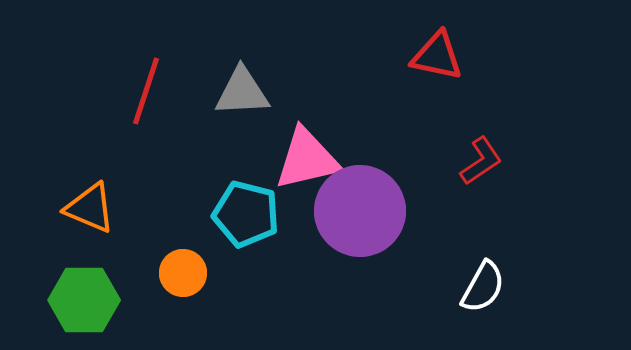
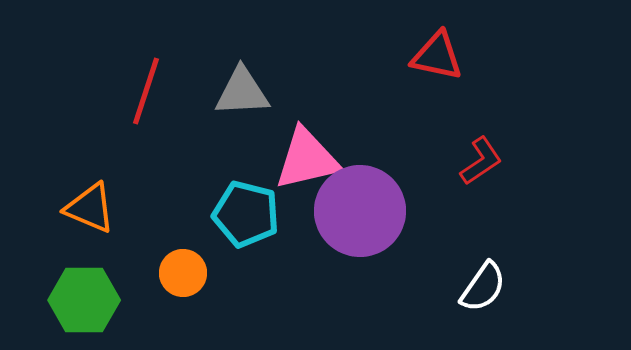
white semicircle: rotated 6 degrees clockwise
